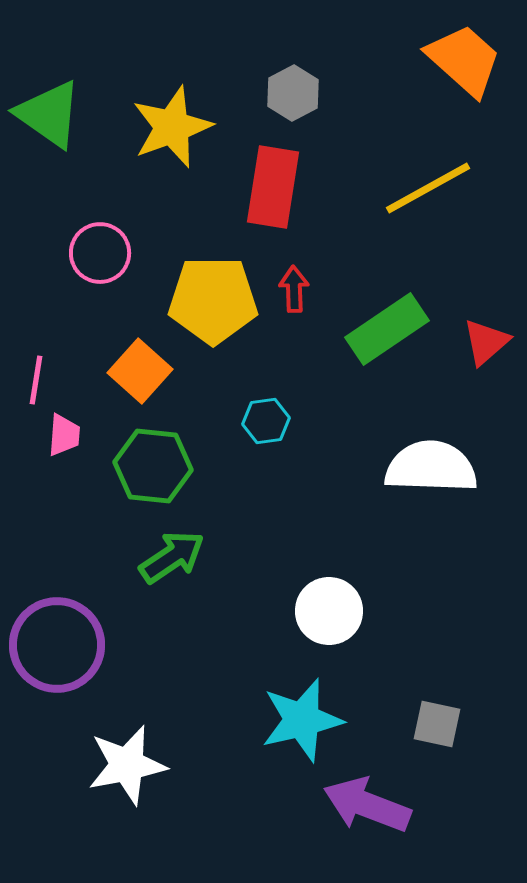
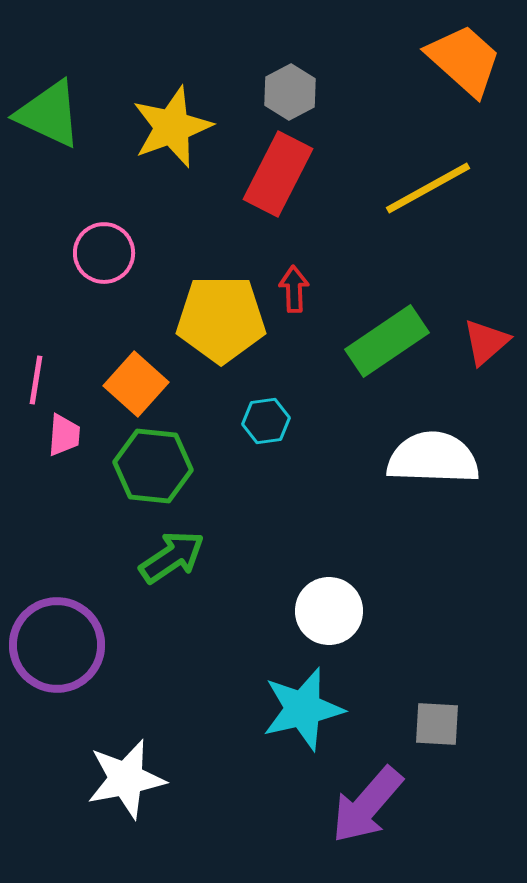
gray hexagon: moved 3 px left, 1 px up
green triangle: rotated 10 degrees counterclockwise
red rectangle: moved 5 px right, 13 px up; rotated 18 degrees clockwise
pink circle: moved 4 px right
yellow pentagon: moved 8 px right, 19 px down
green rectangle: moved 12 px down
orange square: moved 4 px left, 13 px down
white semicircle: moved 2 px right, 9 px up
cyan star: moved 1 px right, 11 px up
gray square: rotated 9 degrees counterclockwise
white star: moved 1 px left, 14 px down
purple arrow: rotated 70 degrees counterclockwise
